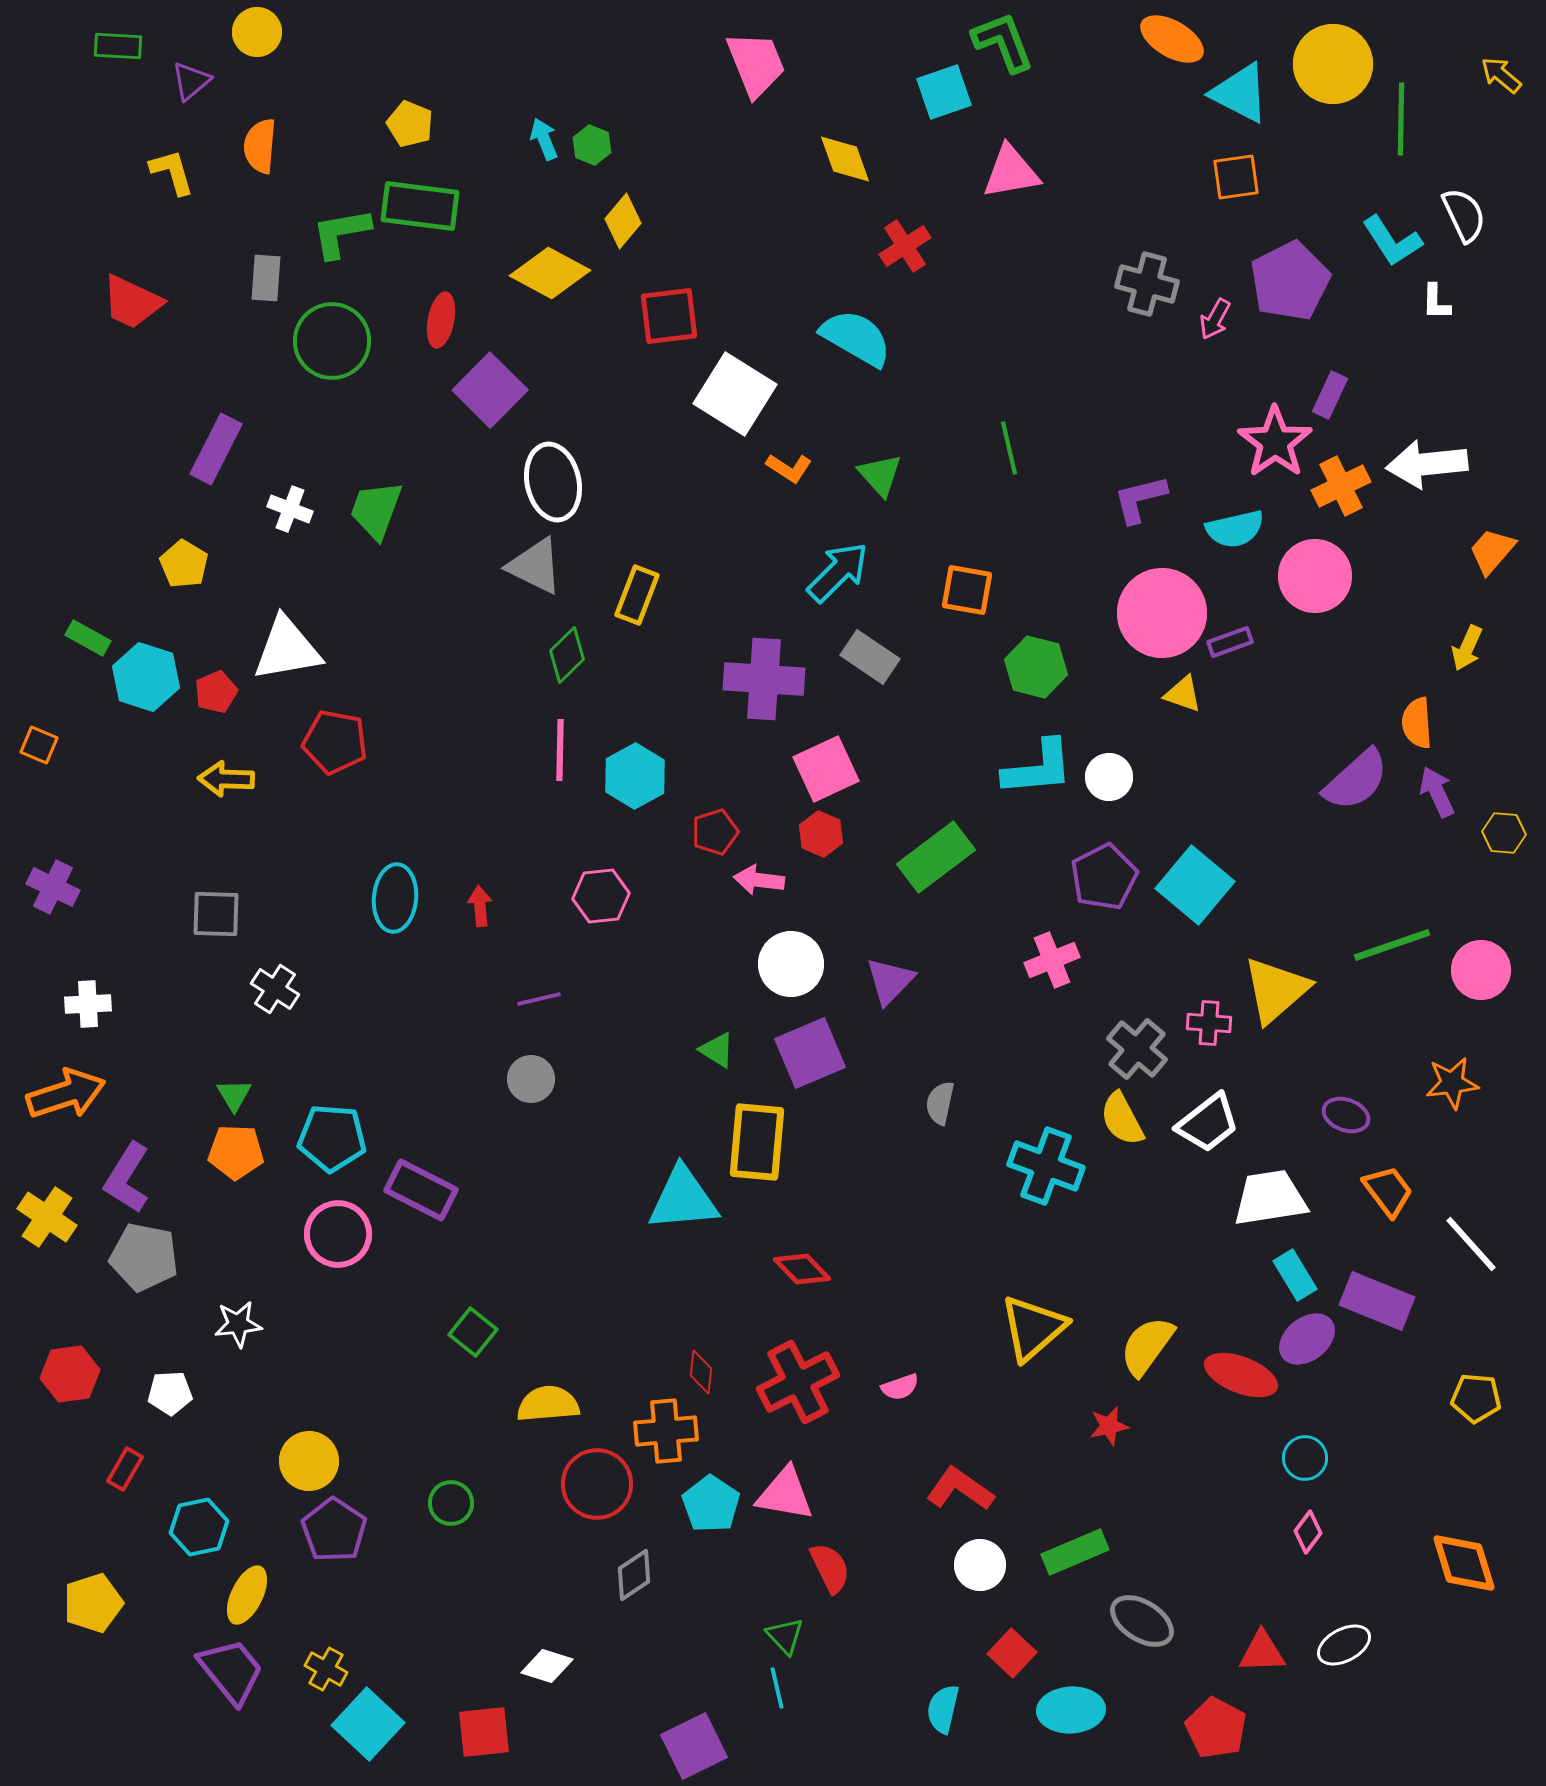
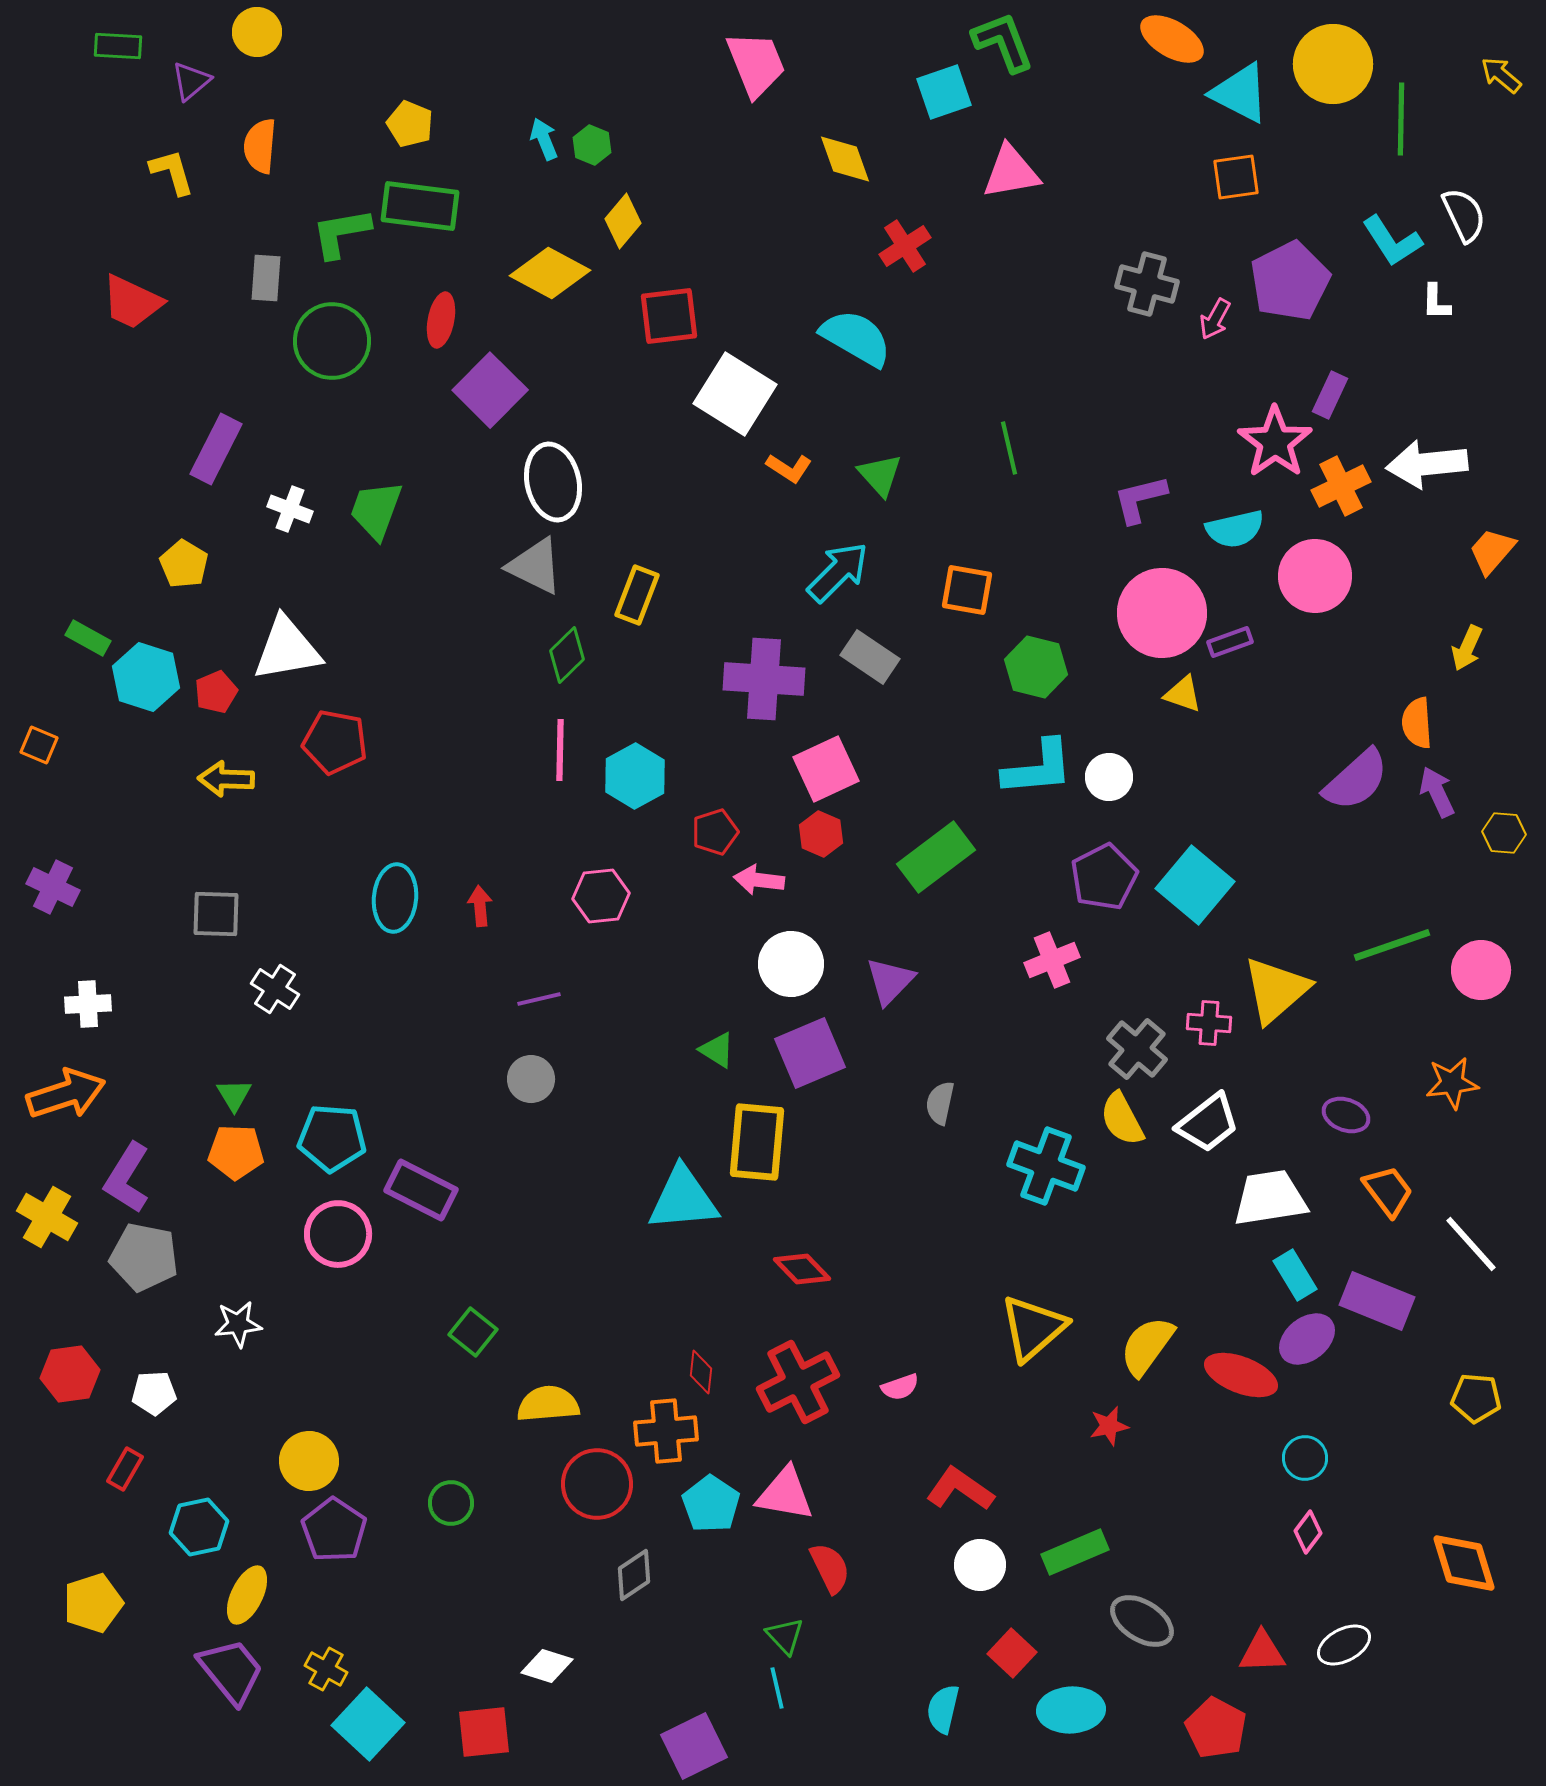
yellow cross at (47, 1217): rotated 4 degrees counterclockwise
white pentagon at (170, 1393): moved 16 px left
